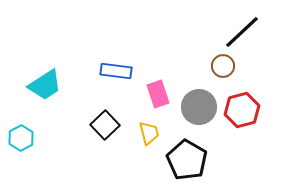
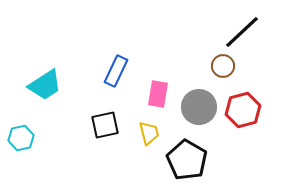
blue rectangle: rotated 72 degrees counterclockwise
pink rectangle: rotated 28 degrees clockwise
red hexagon: moved 1 px right
black square: rotated 32 degrees clockwise
cyan hexagon: rotated 15 degrees clockwise
